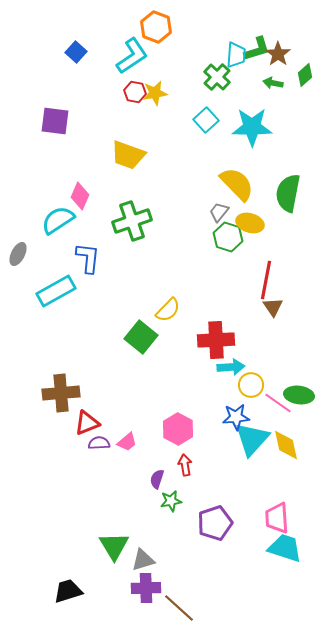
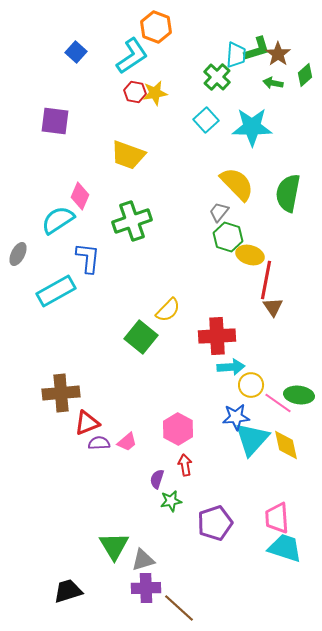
yellow ellipse at (250, 223): moved 32 px down
red cross at (216, 340): moved 1 px right, 4 px up
